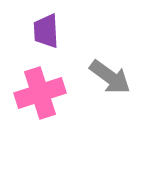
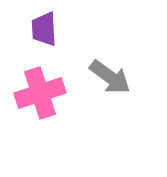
purple trapezoid: moved 2 px left, 2 px up
